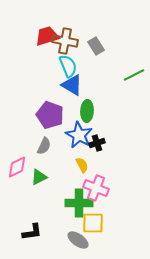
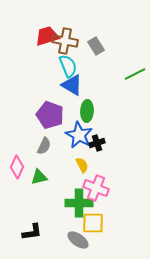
green line: moved 1 px right, 1 px up
pink diamond: rotated 40 degrees counterclockwise
green triangle: rotated 12 degrees clockwise
